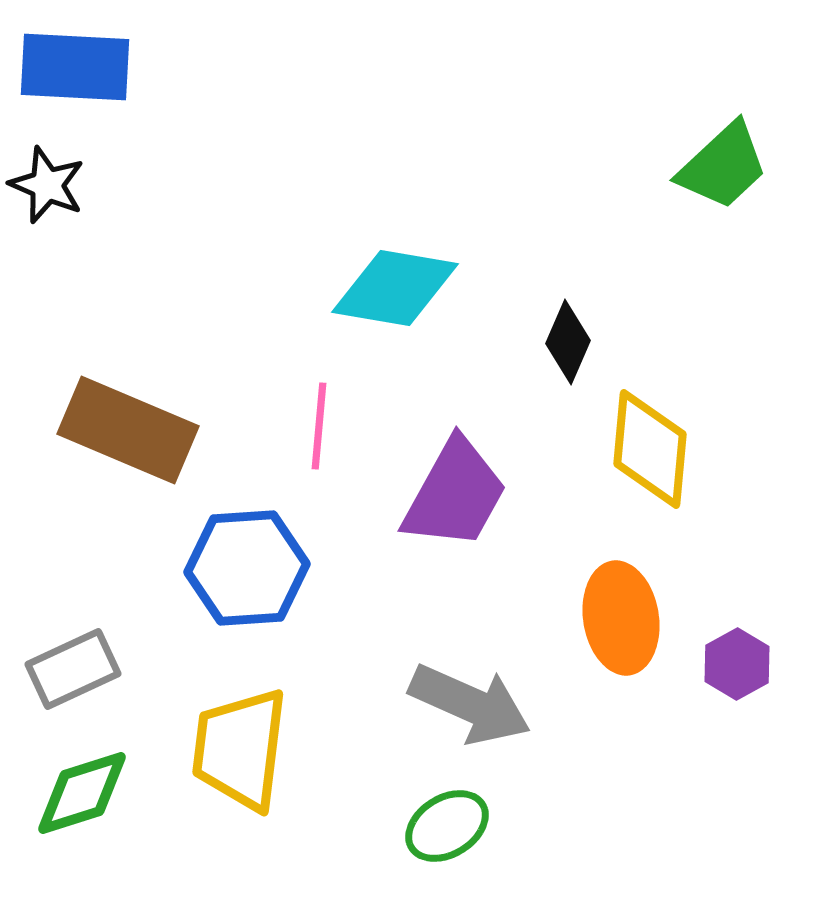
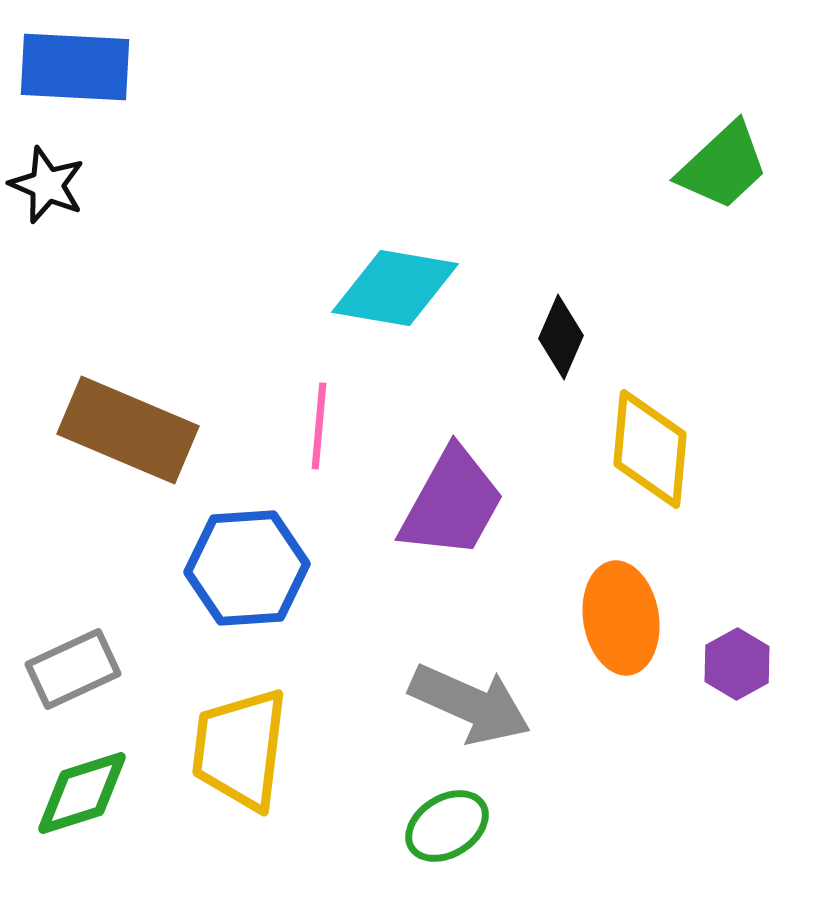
black diamond: moved 7 px left, 5 px up
purple trapezoid: moved 3 px left, 9 px down
